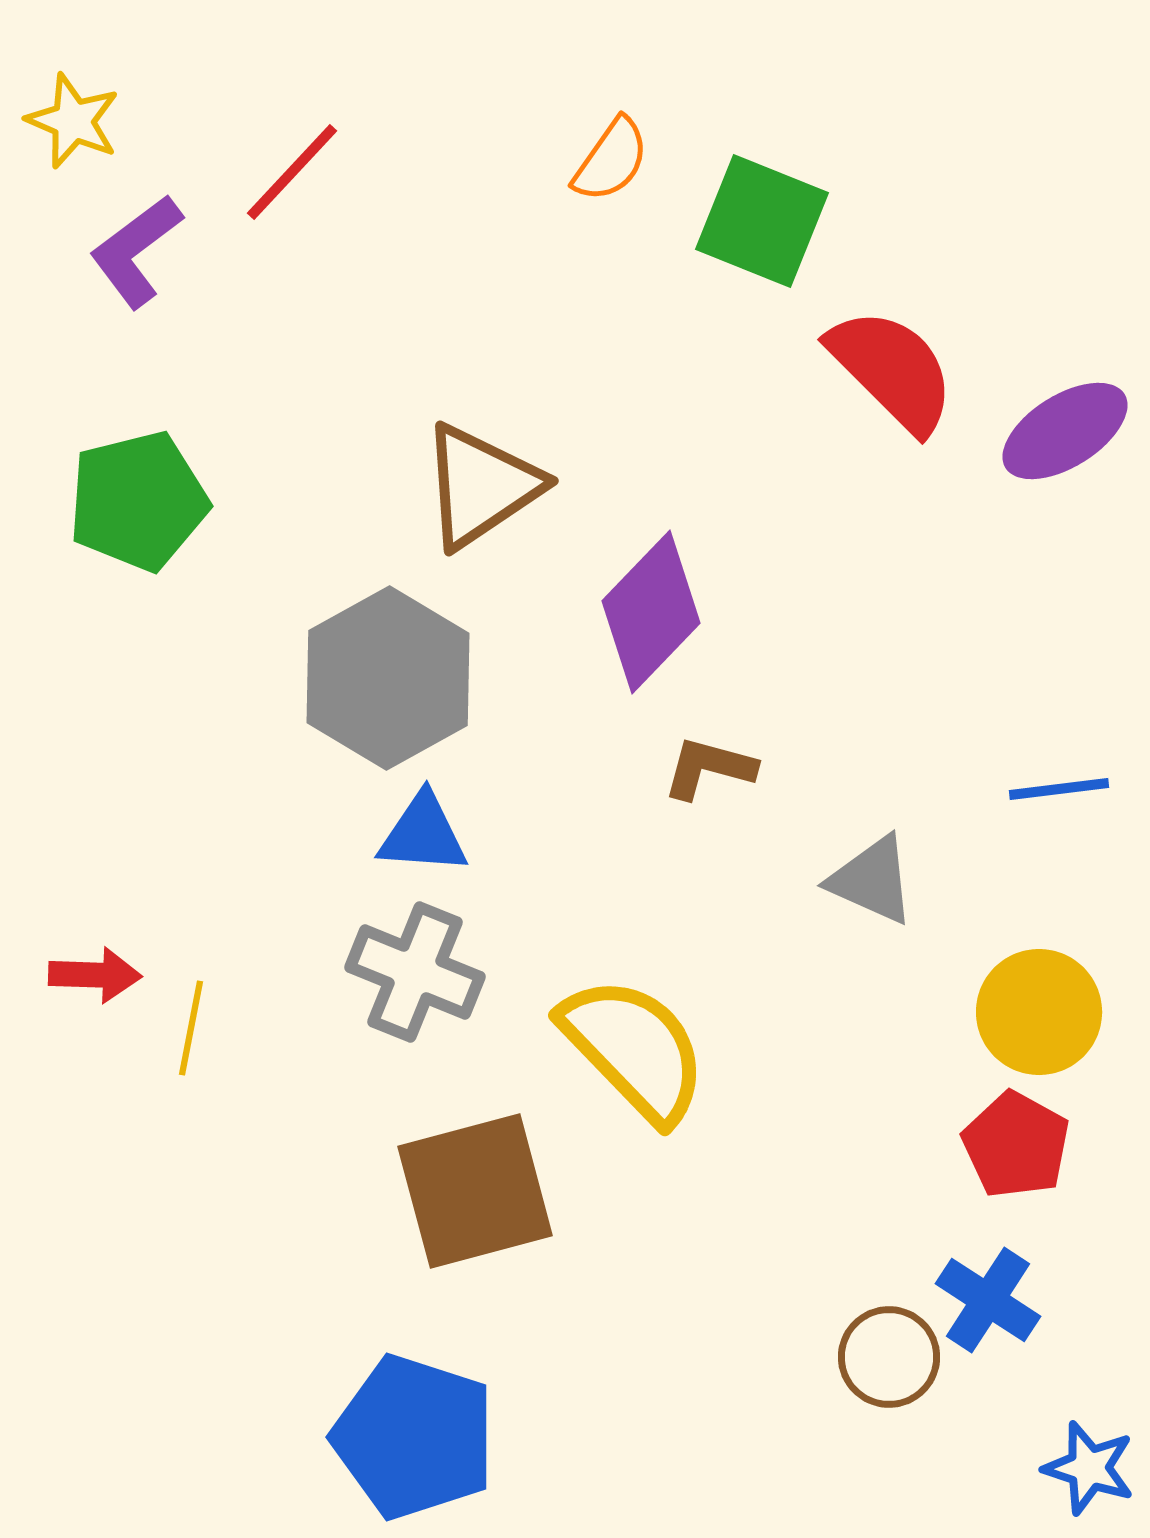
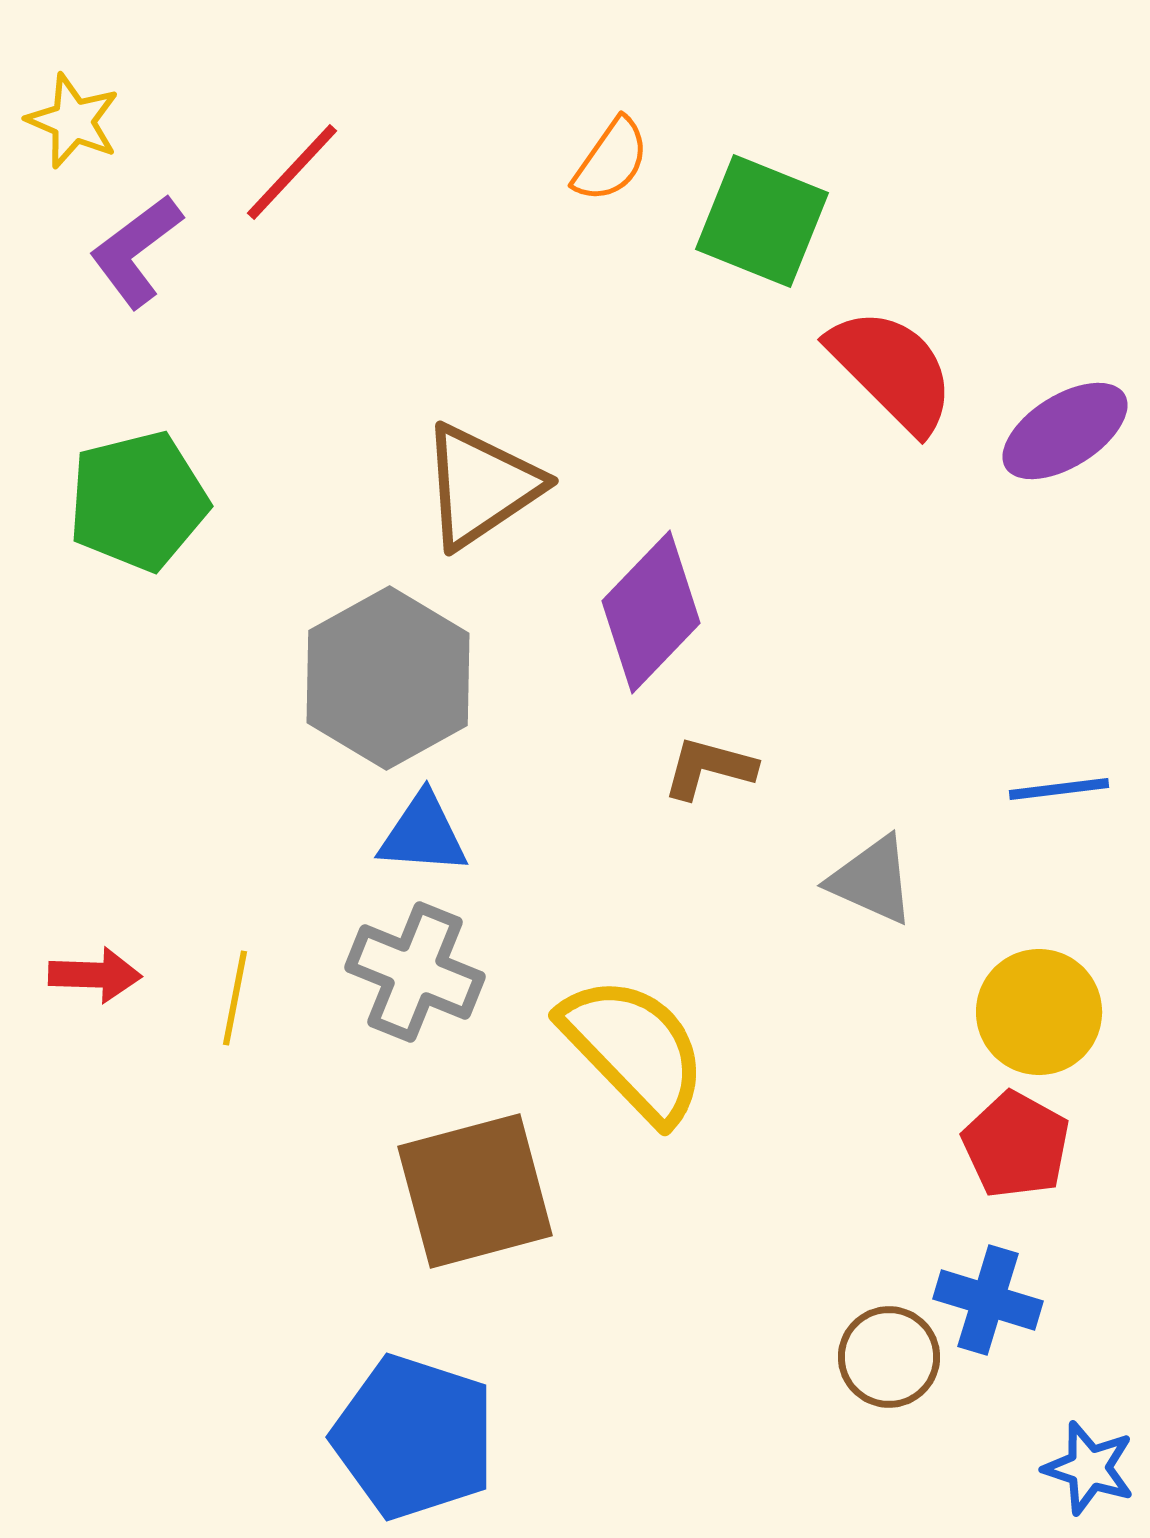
yellow line: moved 44 px right, 30 px up
blue cross: rotated 16 degrees counterclockwise
